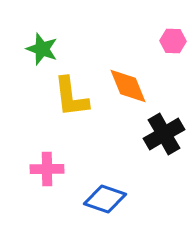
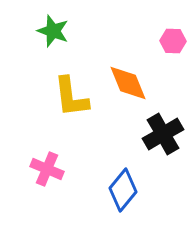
green star: moved 11 px right, 18 px up
orange diamond: moved 3 px up
black cross: moved 1 px left
pink cross: rotated 24 degrees clockwise
blue diamond: moved 18 px right, 9 px up; rotated 69 degrees counterclockwise
